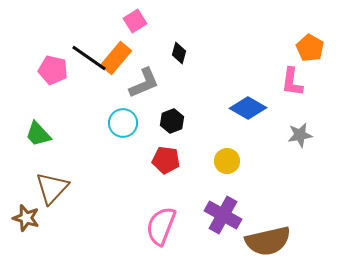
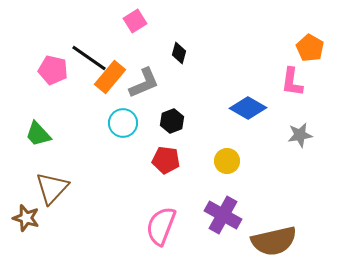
orange rectangle: moved 6 px left, 19 px down
brown semicircle: moved 6 px right
